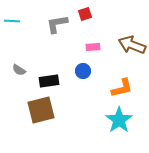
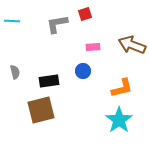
gray semicircle: moved 4 px left, 2 px down; rotated 136 degrees counterclockwise
